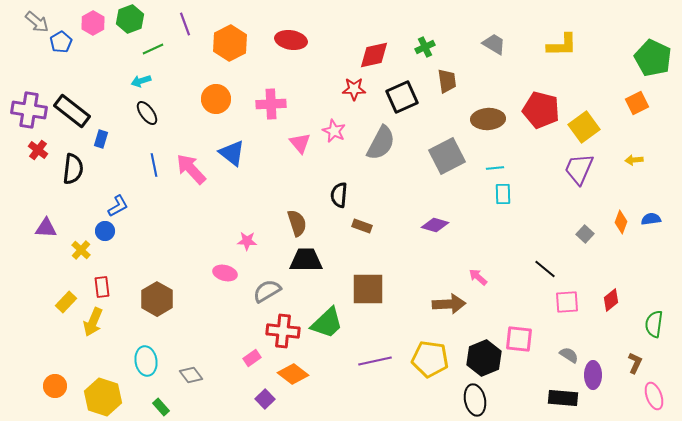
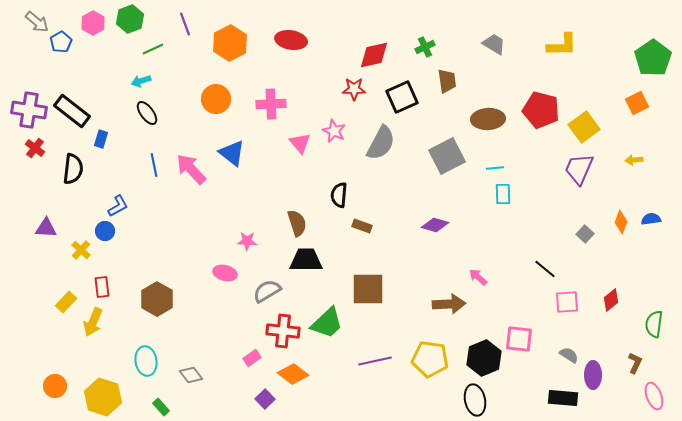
green pentagon at (653, 58): rotated 12 degrees clockwise
red cross at (38, 150): moved 3 px left, 2 px up
